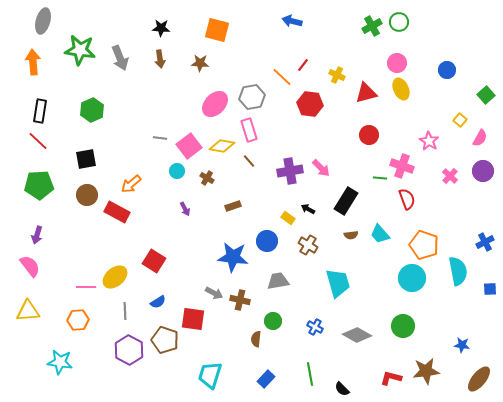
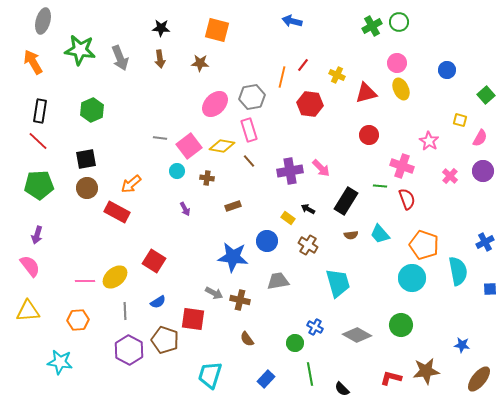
orange arrow at (33, 62): rotated 25 degrees counterclockwise
orange line at (282, 77): rotated 60 degrees clockwise
yellow square at (460, 120): rotated 24 degrees counterclockwise
brown cross at (207, 178): rotated 24 degrees counterclockwise
green line at (380, 178): moved 8 px down
brown circle at (87, 195): moved 7 px up
pink line at (86, 287): moved 1 px left, 6 px up
green circle at (273, 321): moved 22 px right, 22 px down
green circle at (403, 326): moved 2 px left, 1 px up
brown semicircle at (256, 339): moved 9 px left; rotated 42 degrees counterclockwise
